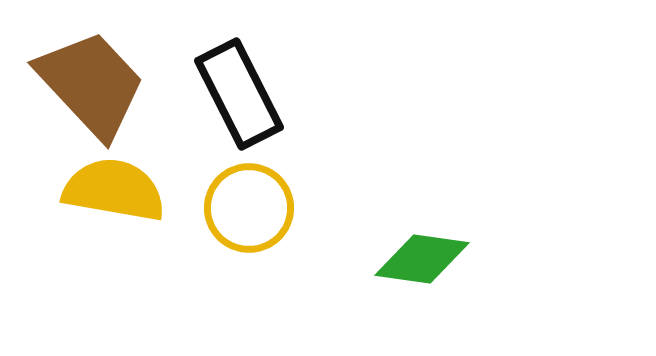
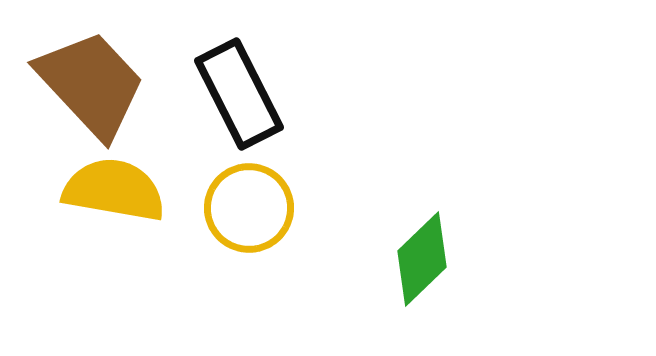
green diamond: rotated 52 degrees counterclockwise
